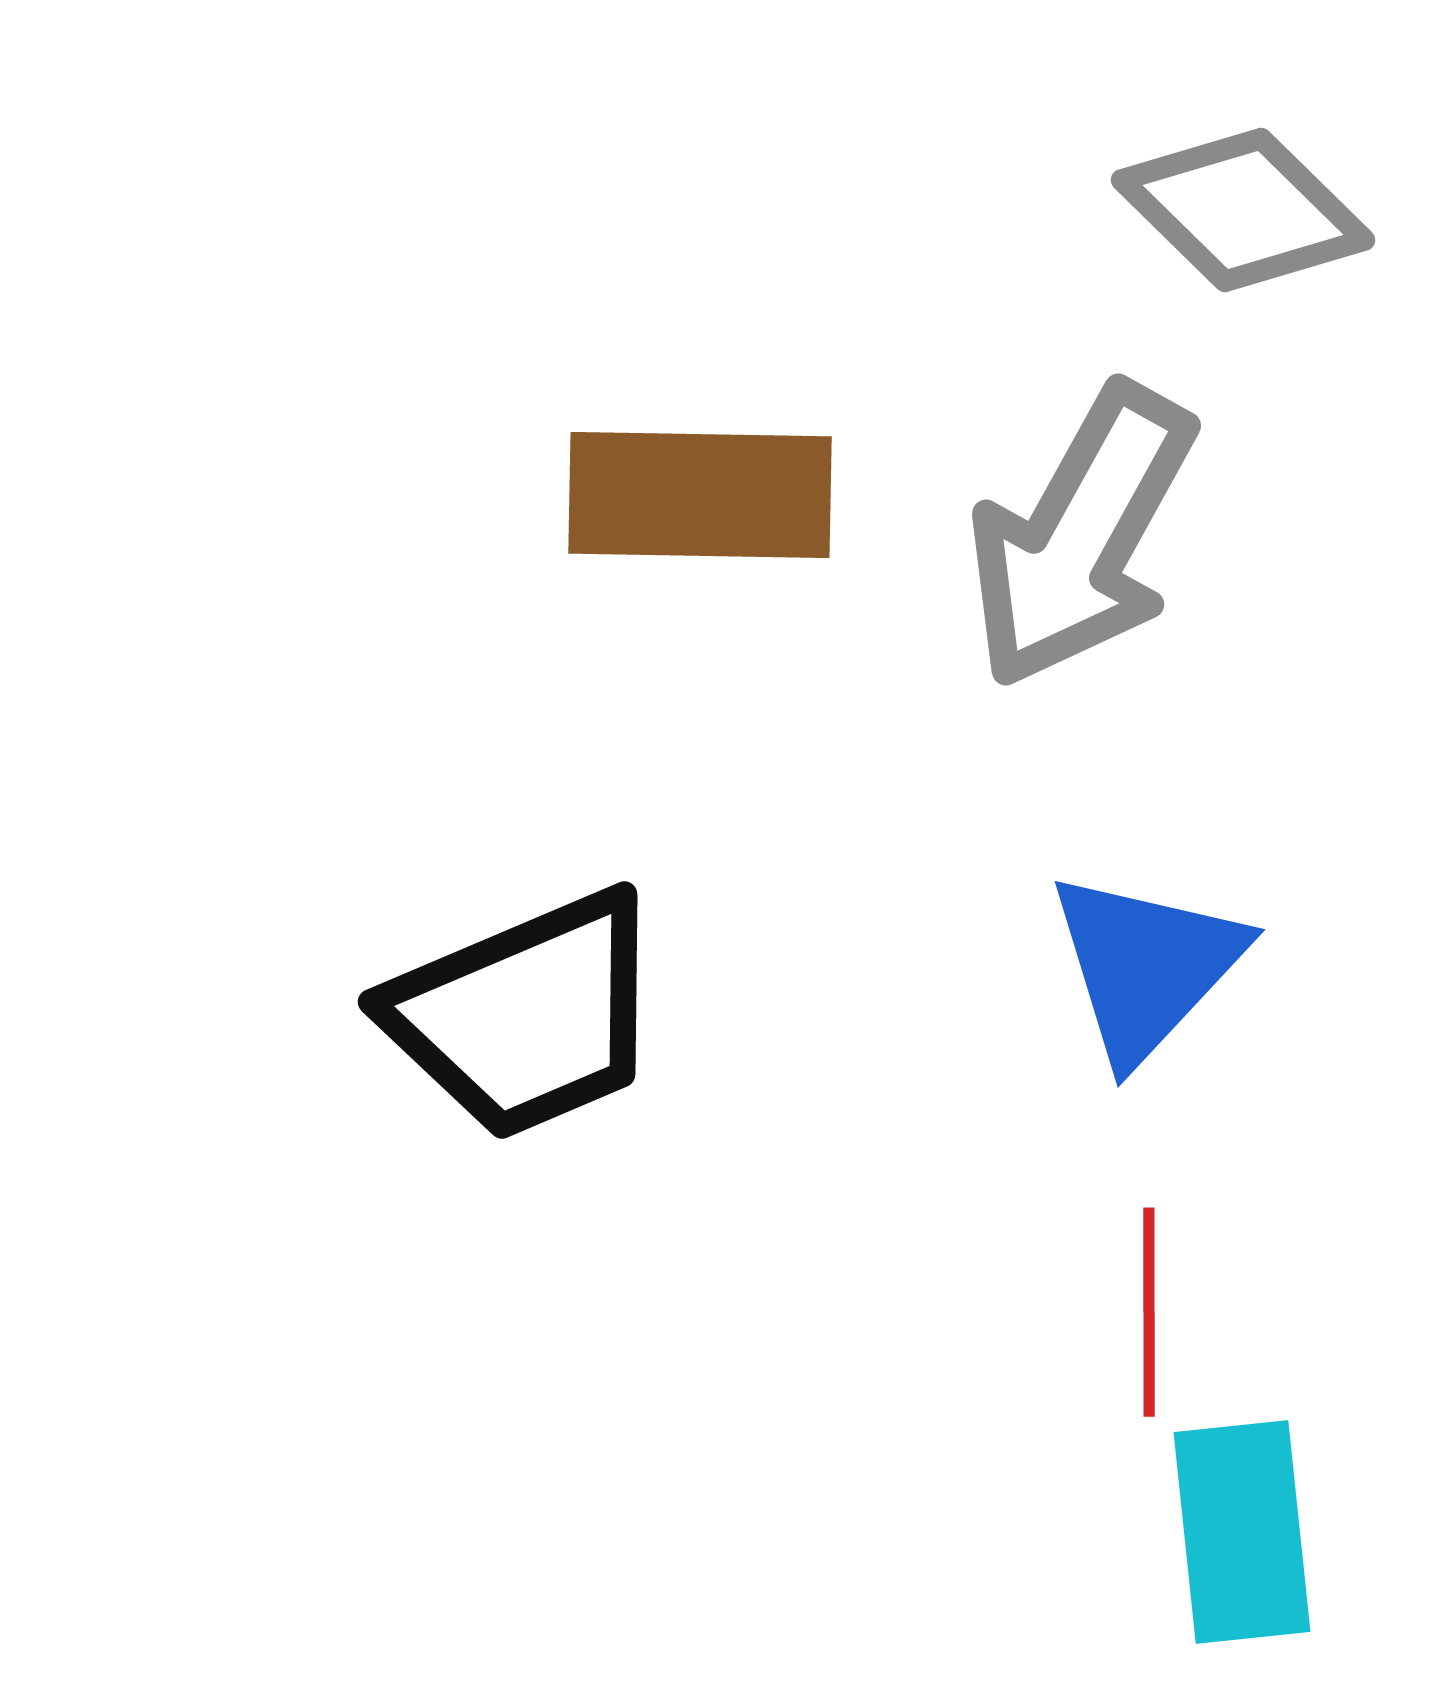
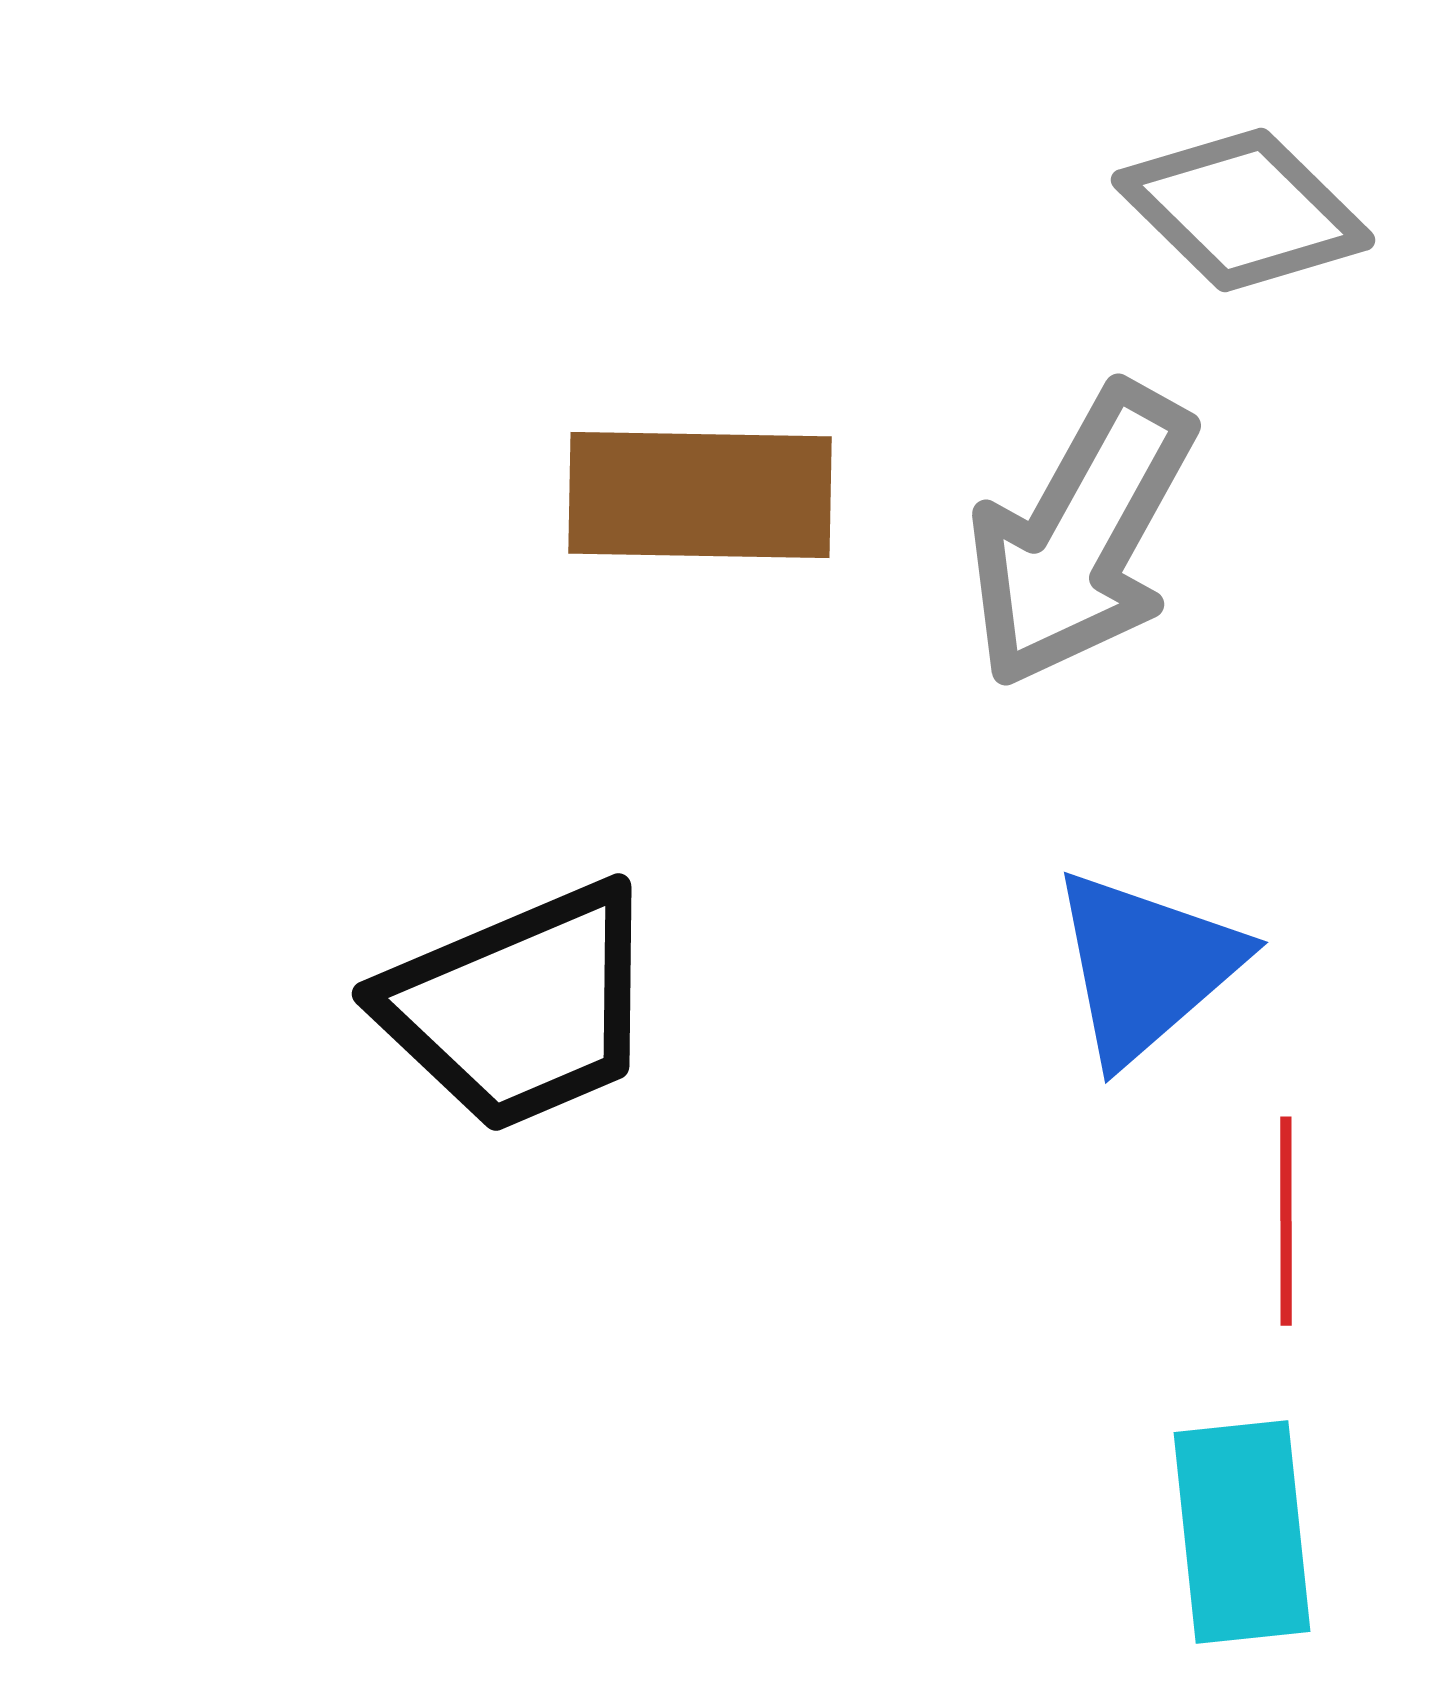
blue triangle: rotated 6 degrees clockwise
black trapezoid: moved 6 px left, 8 px up
red line: moved 137 px right, 91 px up
